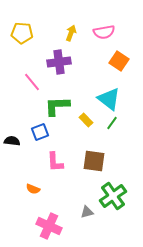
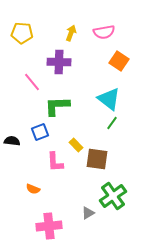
purple cross: rotated 10 degrees clockwise
yellow rectangle: moved 10 px left, 25 px down
brown square: moved 3 px right, 2 px up
gray triangle: moved 1 px right, 1 px down; rotated 16 degrees counterclockwise
pink cross: rotated 30 degrees counterclockwise
